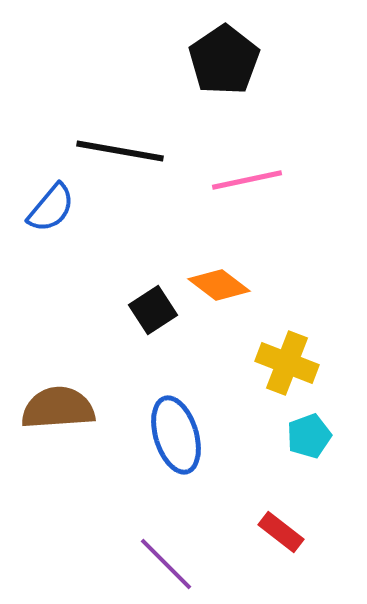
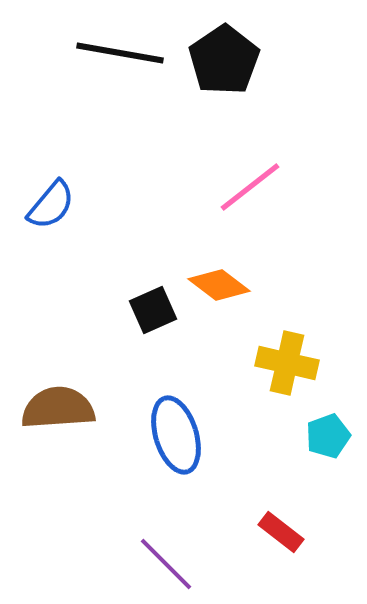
black line: moved 98 px up
pink line: moved 3 px right, 7 px down; rotated 26 degrees counterclockwise
blue semicircle: moved 3 px up
black square: rotated 9 degrees clockwise
yellow cross: rotated 8 degrees counterclockwise
cyan pentagon: moved 19 px right
